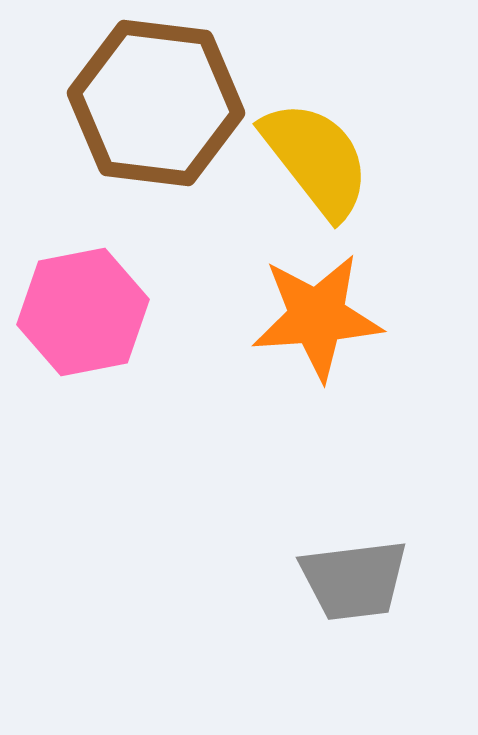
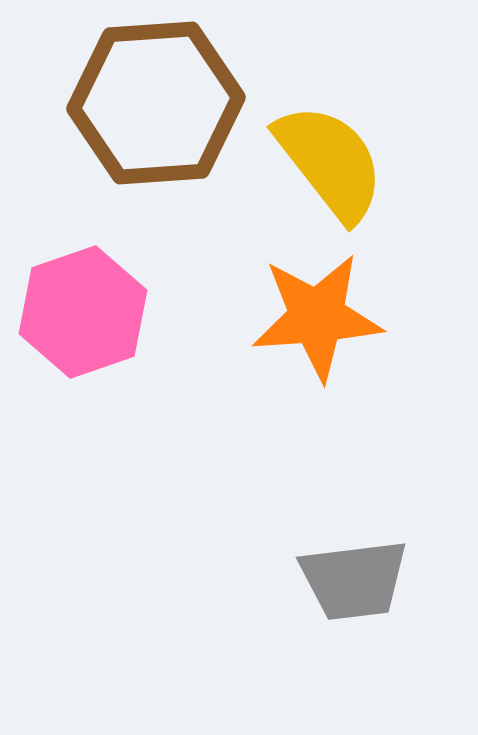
brown hexagon: rotated 11 degrees counterclockwise
yellow semicircle: moved 14 px right, 3 px down
pink hexagon: rotated 8 degrees counterclockwise
